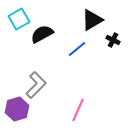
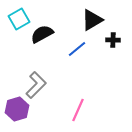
black cross: rotated 24 degrees counterclockwise
